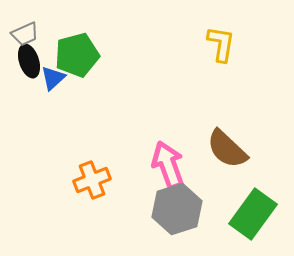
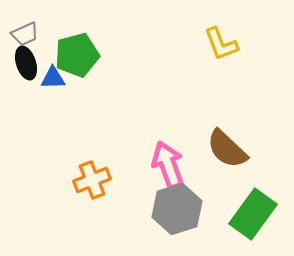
yellow L-shape: rotated 150 degrees clockwise
black ellipse: moved 3 px left, 2 px down
blue triangle: rotated 40 degrees clockwise
